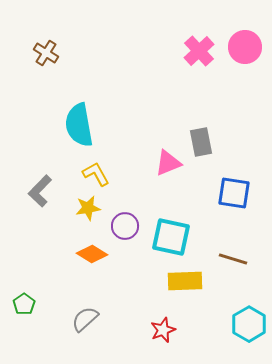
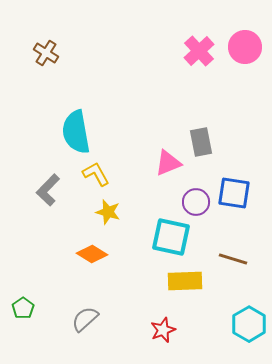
cyan semicircle: moved 3 px left, 7 px down
gray L-shape: moved 8 px right, 1 px up
yellow star: moved 20 px right, 4 px down; rotated 25 degrees clockwise
purple circle: moved 71 px right, 24 px up
green pentagon: moved 1 px left, 4 px down
